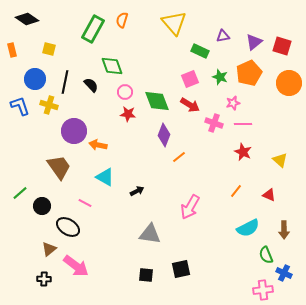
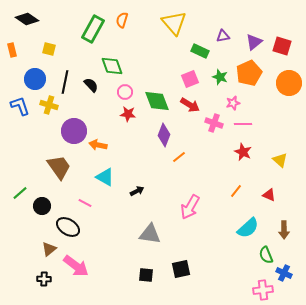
cyan semicircle at (248, 228): rotated 15 degrees counterclockwise
